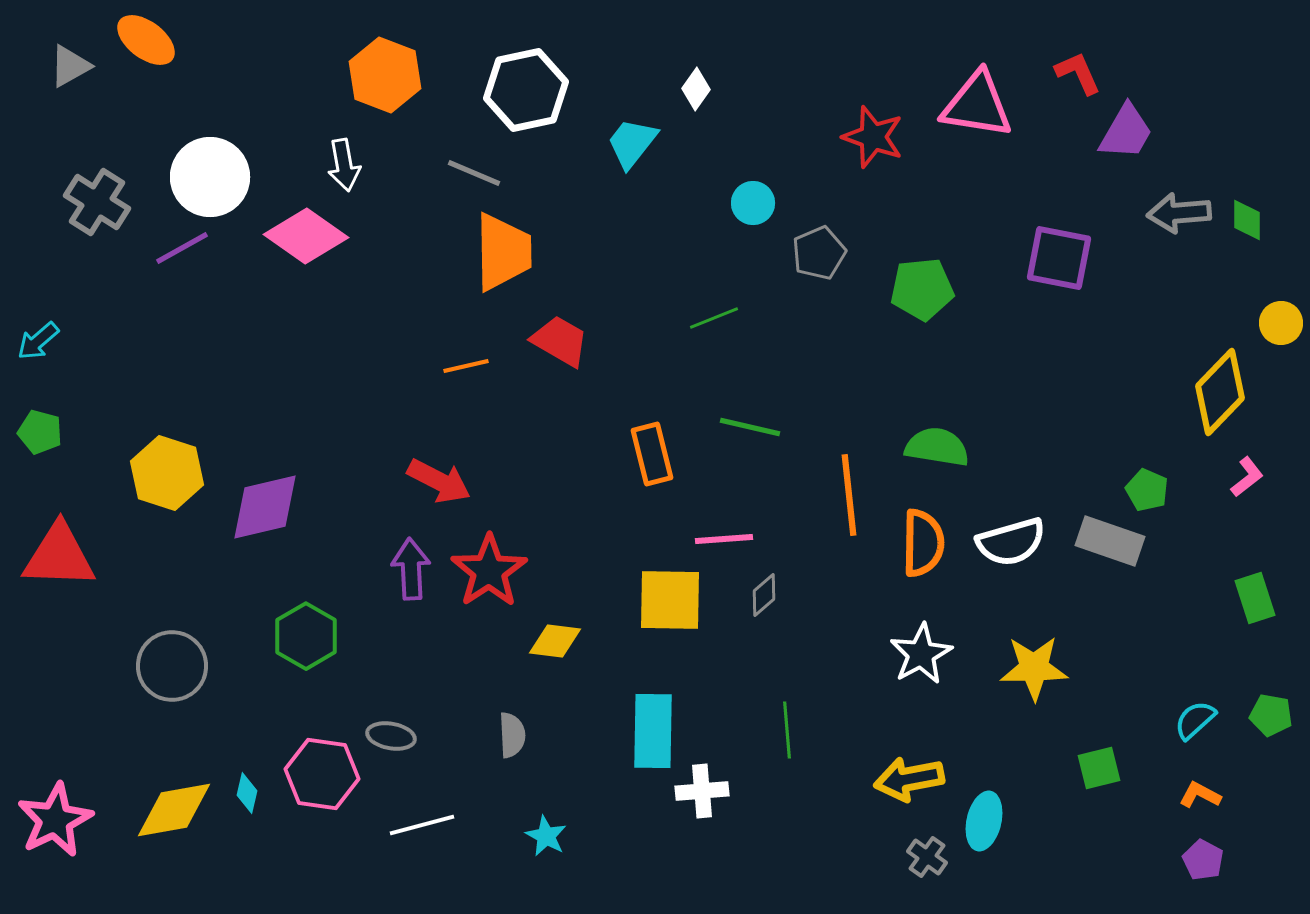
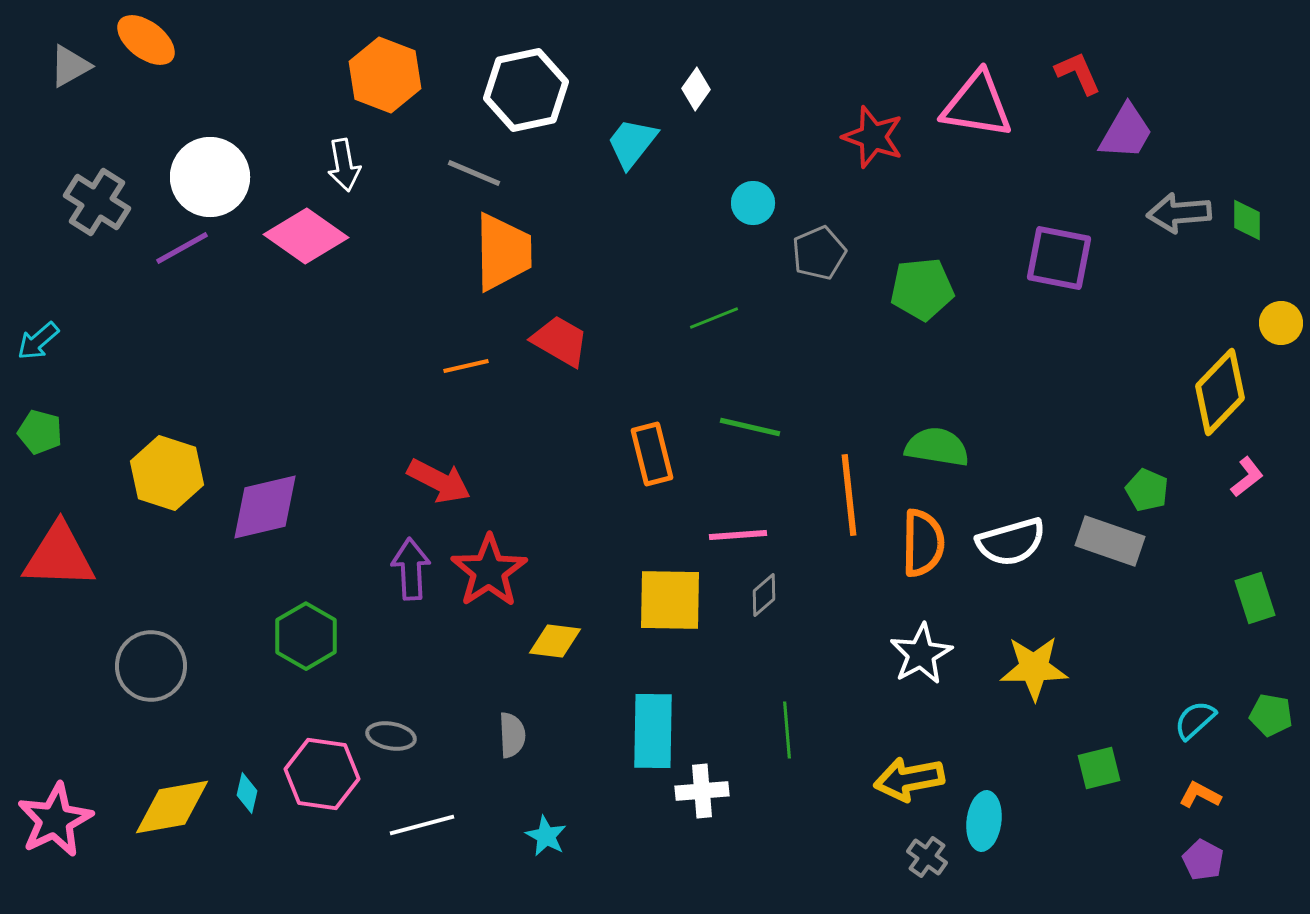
pink line at (724, 539): moved 14 px right, 4 px up
gray circle at (172, 666): moved 21 px left
yellow diamond at (174, 810): moved 2 px left, 3 px up
cyan ellipse at (984, 821): rotated 6 degrees counterclockwise
